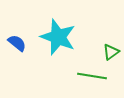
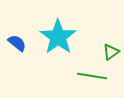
cyan star: rotated 15 degrees clockwise
